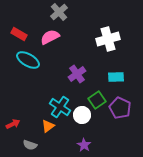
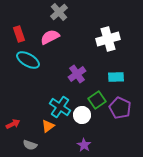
red rectangle: rotated 42 degrees clockwise
